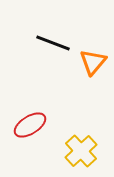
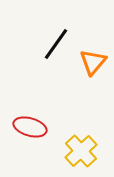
black line: moved 3 px right, 1 px down; rotated 76 degrees counterclockwise
red ellipse: moved 2 px down; rotated 48 degrees clockwise
